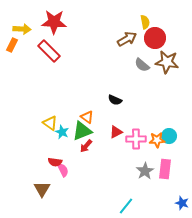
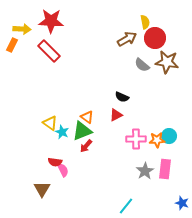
red star: moved 3 px left, 1 px up
black semicircle: moved 7 px right, 3 px up
red triangle: moved 17 px up
